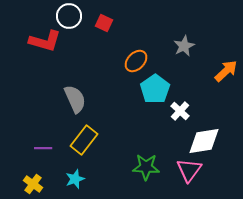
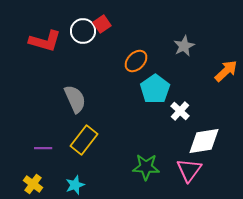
white circle: moved 14 px right, 15 px down
red square: moved 2 px left, 1 px down; rotated 30 degrees clockwise
cyan star: moved 6 px down
